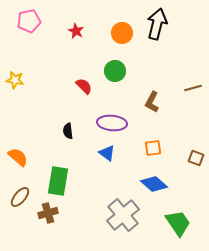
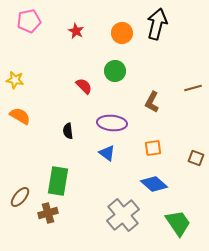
orange semicircle: moved 2 px right, 41 px up; rotated 10 degrees counterclockwise
